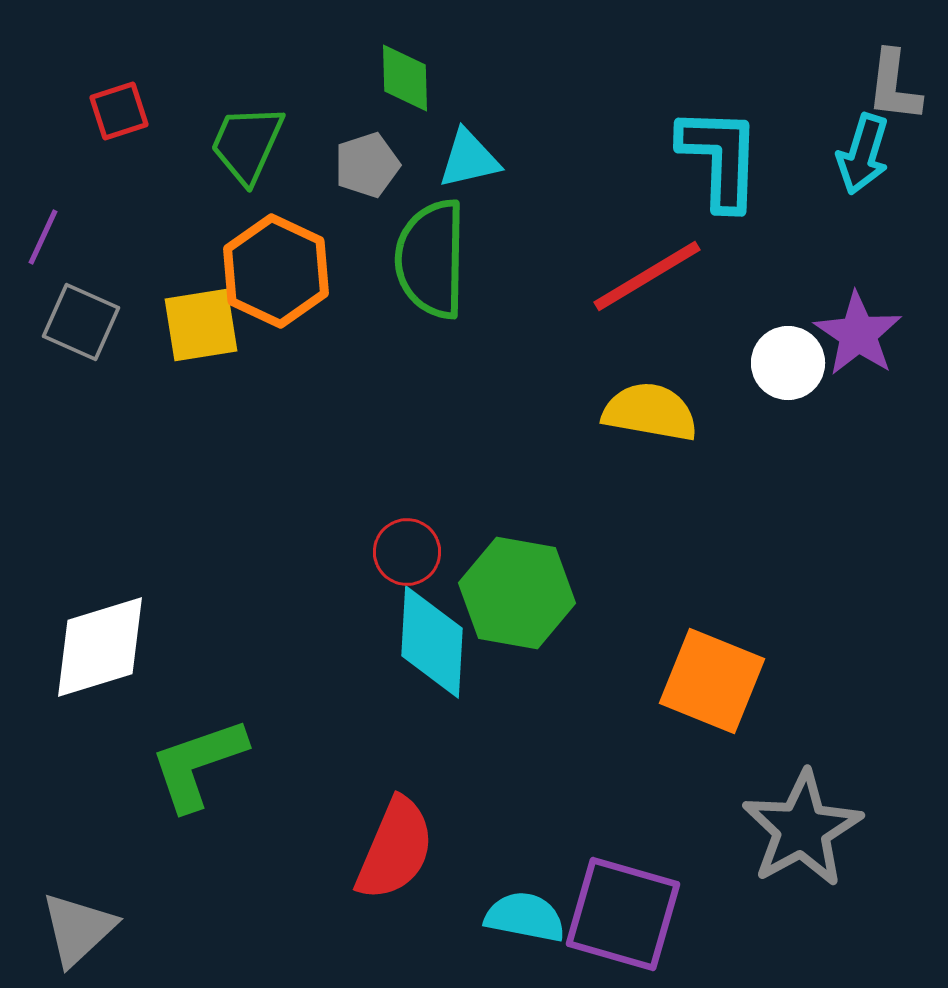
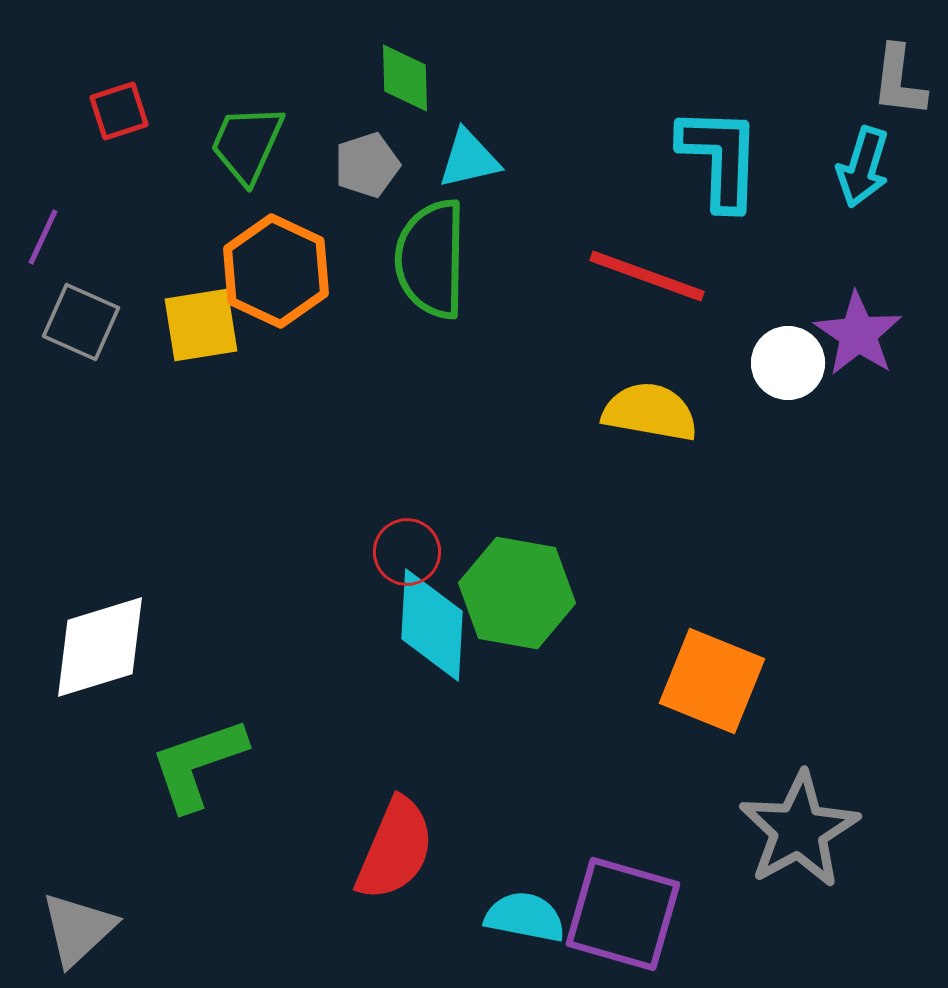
gray L-shape: moved 5 px right, 5 px up
cyan arrow: moved 13 px down
red line: rotated 51 degrees clockwise
cyan diamond: moved 17 px up
gray star: moved 3 px left, 1 px down
